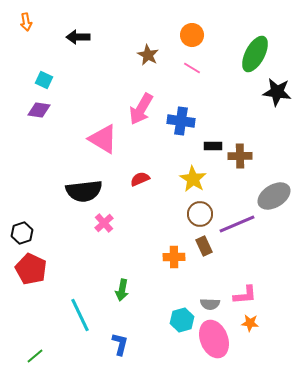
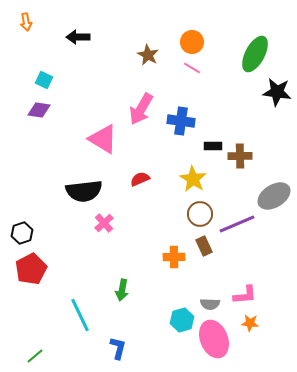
orange circle: moved 7 px down
red pentagon: rotated 20 degrees clockwise
blue L-shape: moved 2 px left, 4 px down
